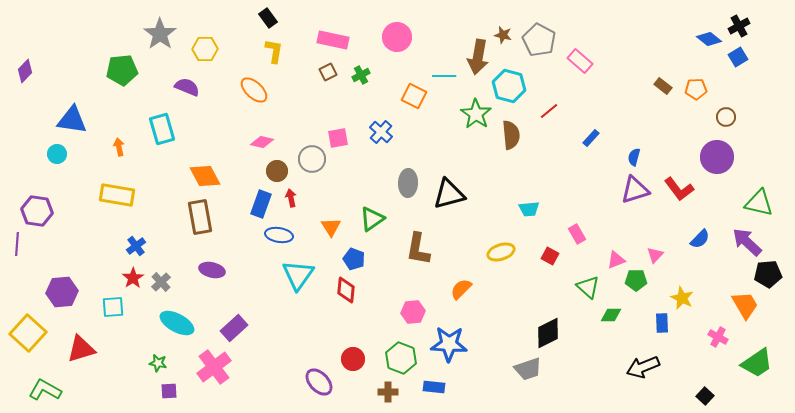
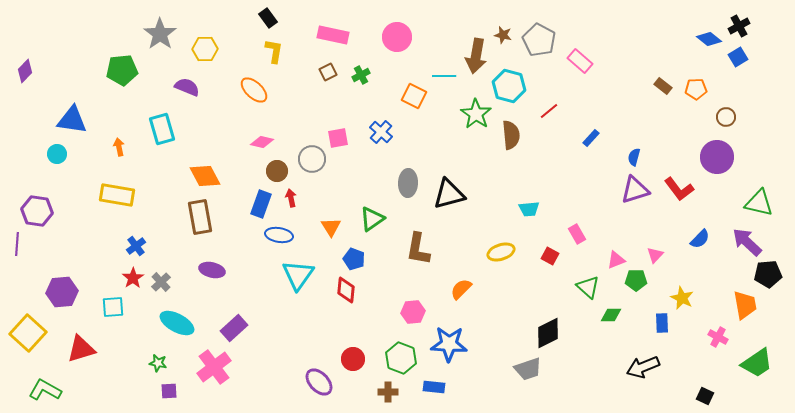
pink rectangle at (333, 40): moved 5 px up
brown arrow at (478, 57): moved 2 px left, 1 px up
orange trapezoid at (745, 305): rotated 20 degrees clockwise
black square at (705, 396): rotated 18 degrees counterclockwise
